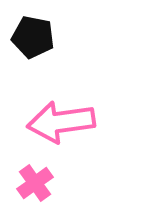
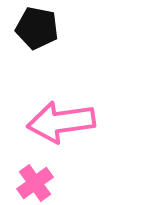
black pentagon: moved 4 px right, 9 px up
